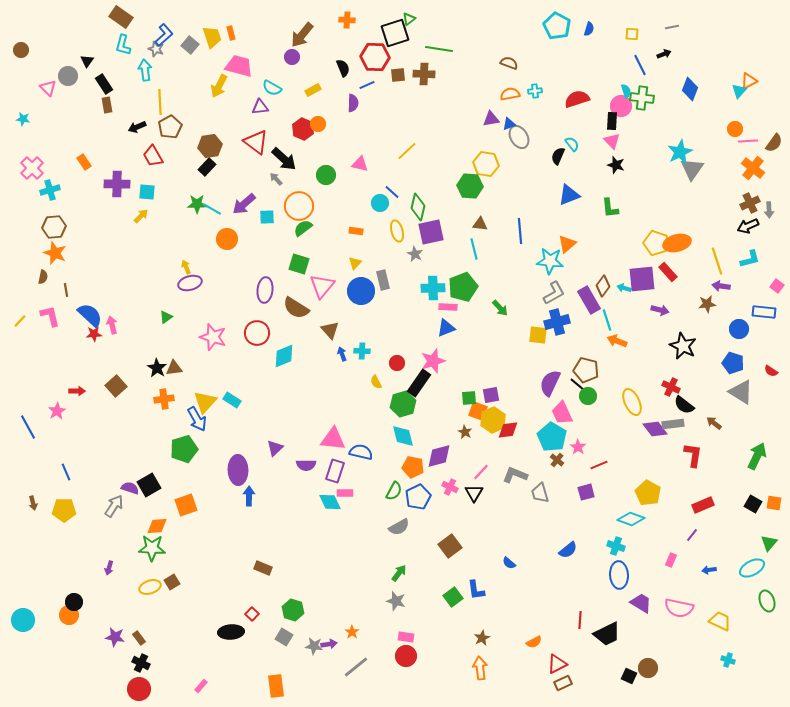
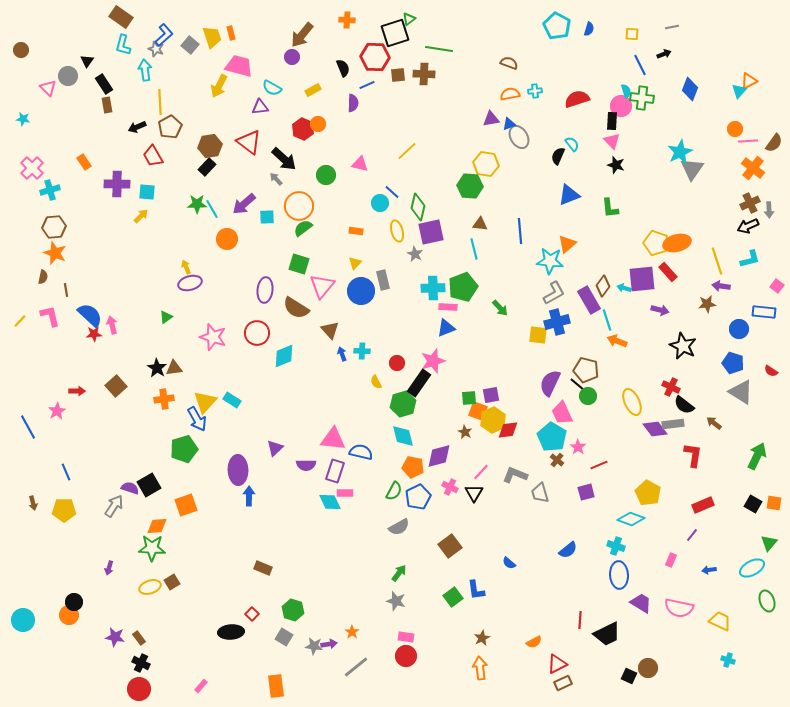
red triangle at (256, 142): moved 7 px left
cyan line at (212, 209): rotated 30 degrees clockwise
